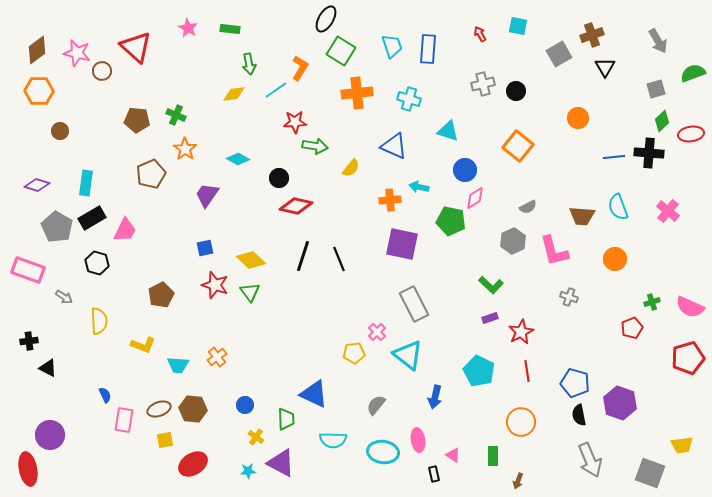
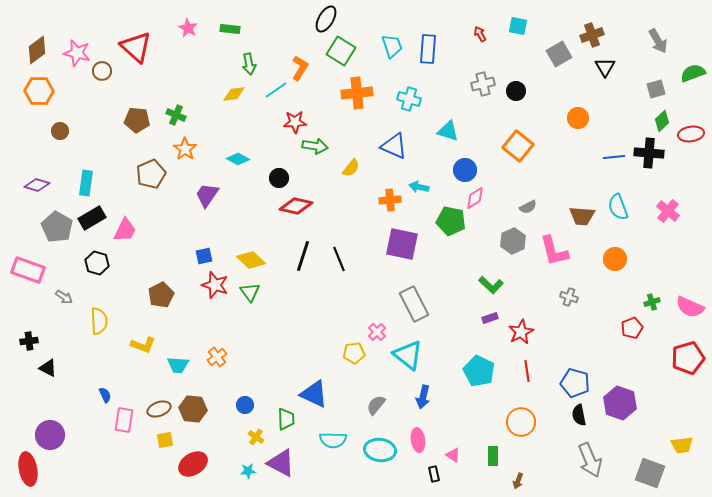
blue square at (205, 248): moved 1 px left, 8 px down
blue arrow at (435, 397): moved 12 px left
cyan ellipse at (383, 452): moved 3 px left, 2 px up
